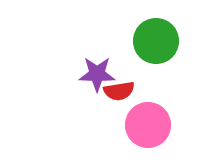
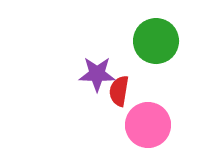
red semicircle: rotated 108 degrees clockwise
